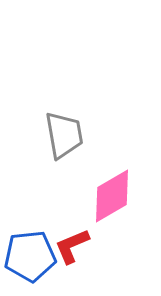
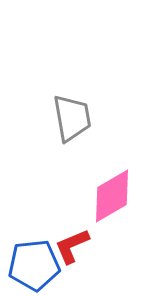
gray trapezoid: moved 8 px right, 17 px up
blue pentagon: moved 4 px right, 9 px down
